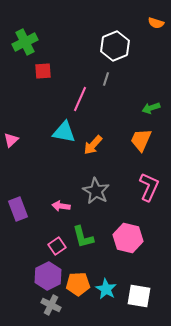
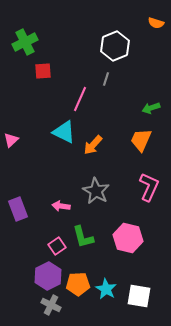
cyan triangle: rotated 15 degrees clockwise
